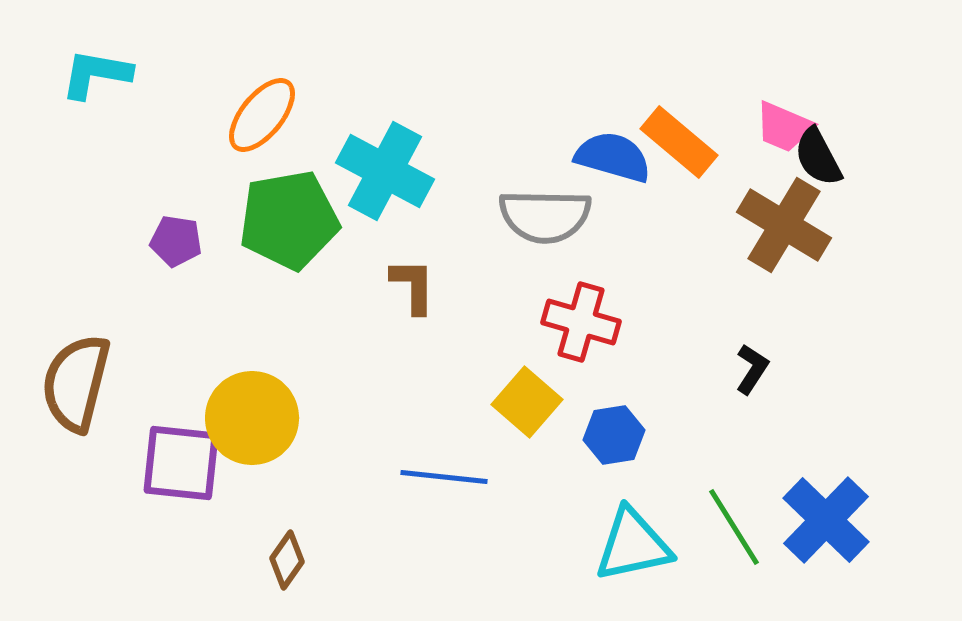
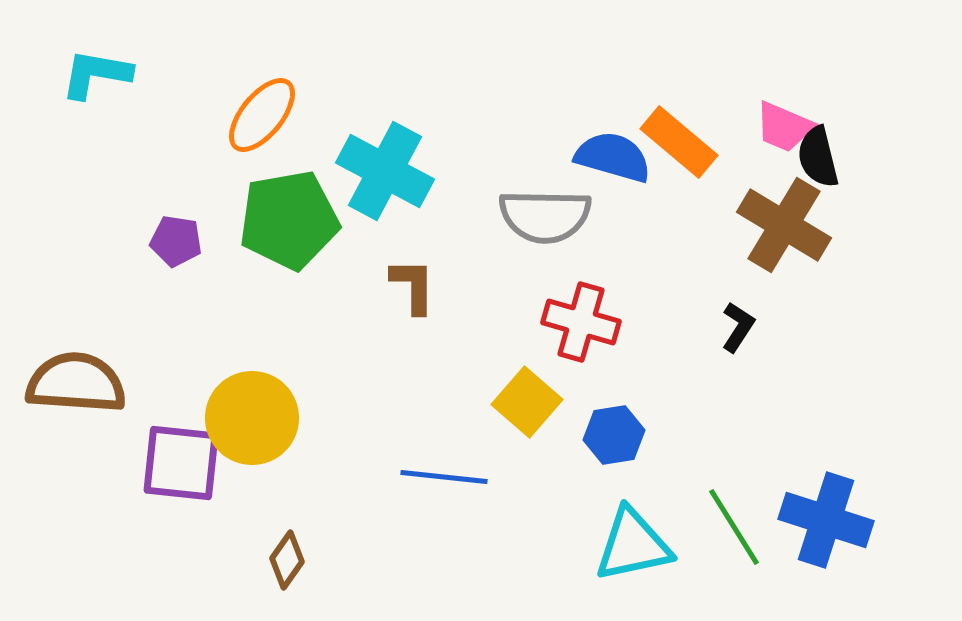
black semicircle: rotated 14 degrees clockwise
black L-shape: moved 14 px left, 42 px up
brown semicircle: rotated 80 degrees clockwise
blue cross: rotated 26 degrees counterclockwise
